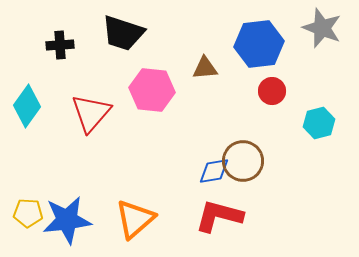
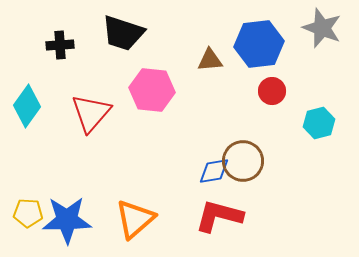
brown triangle: moved 5 px right, 8 px up
blue star: rotated 6 degrees clockwise
